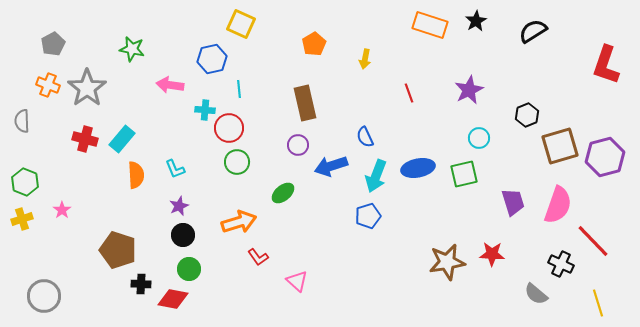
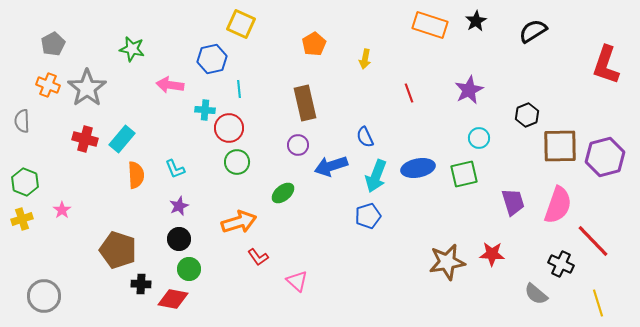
brown square at (560, 146): rotated 15 degrees clockwise
black circle at (183, 235): moved 4 px left, 4 px down
